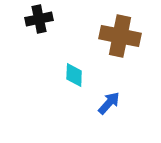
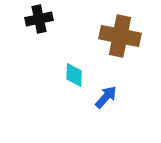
blue arrow: moved 3 px left, 6 px up
